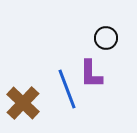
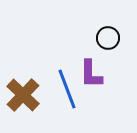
black circle: moved 2 px right
brown cross: moved 8 px up
